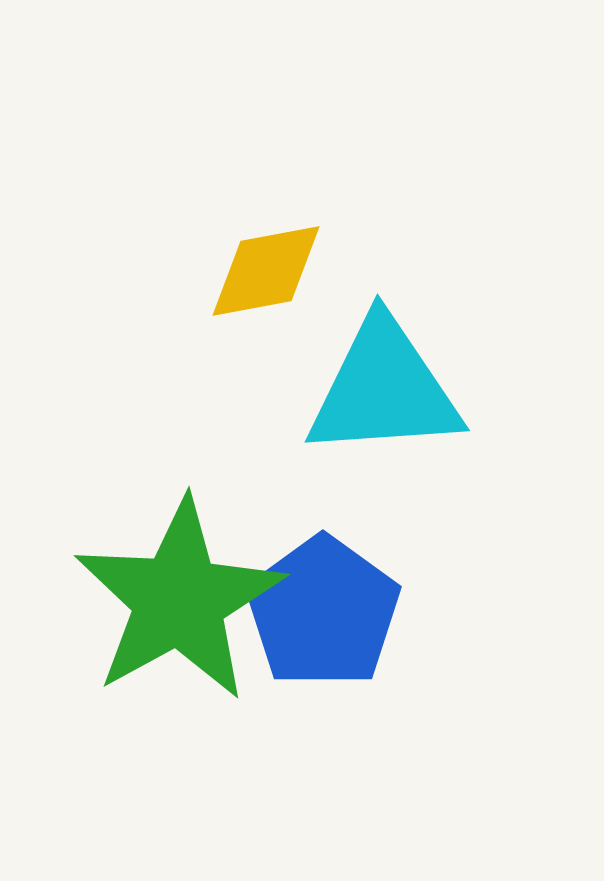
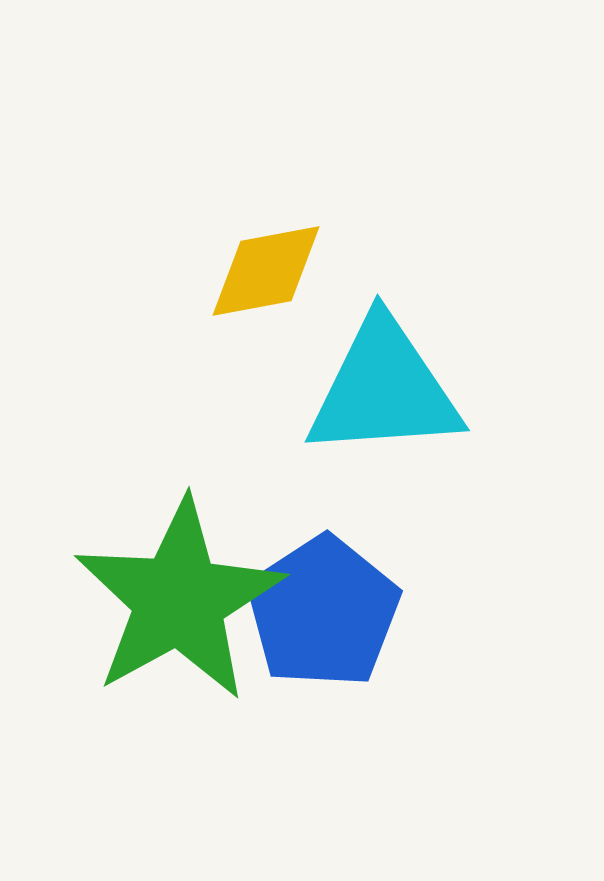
blue pentagon: rotated 3 degrees clockwise
